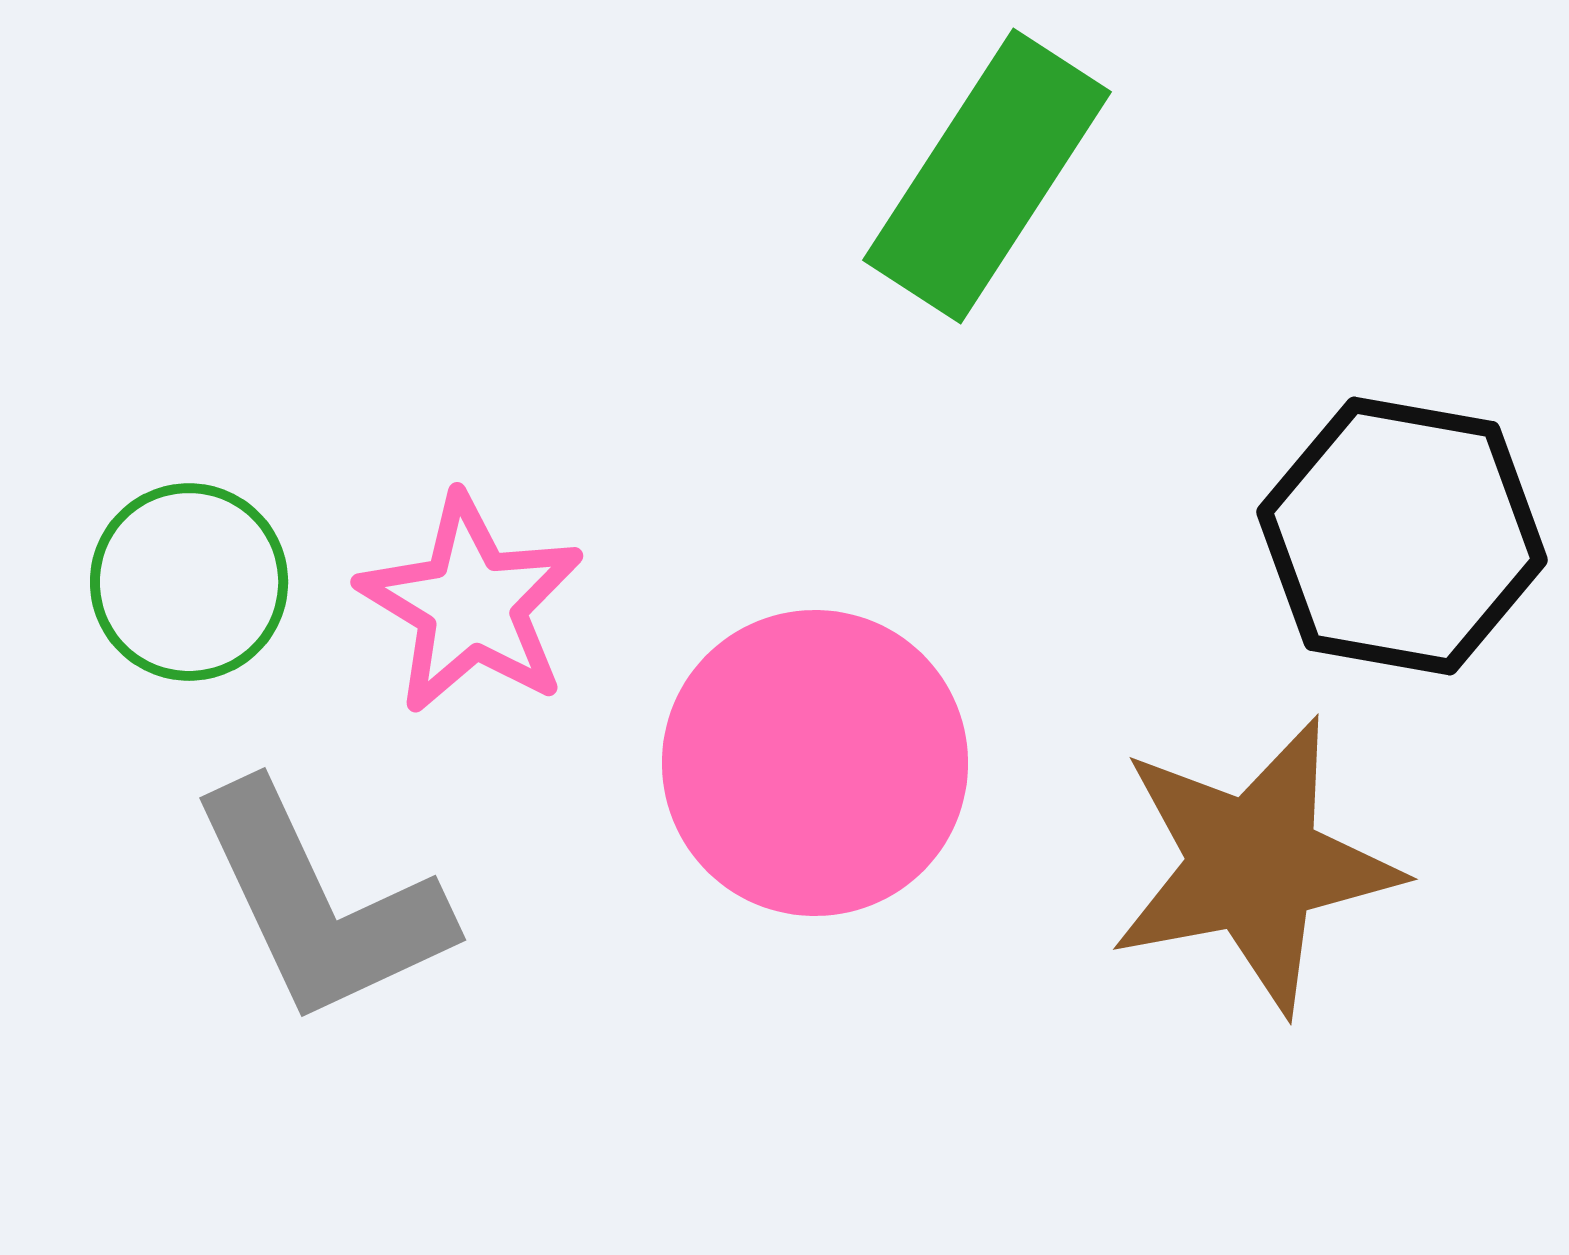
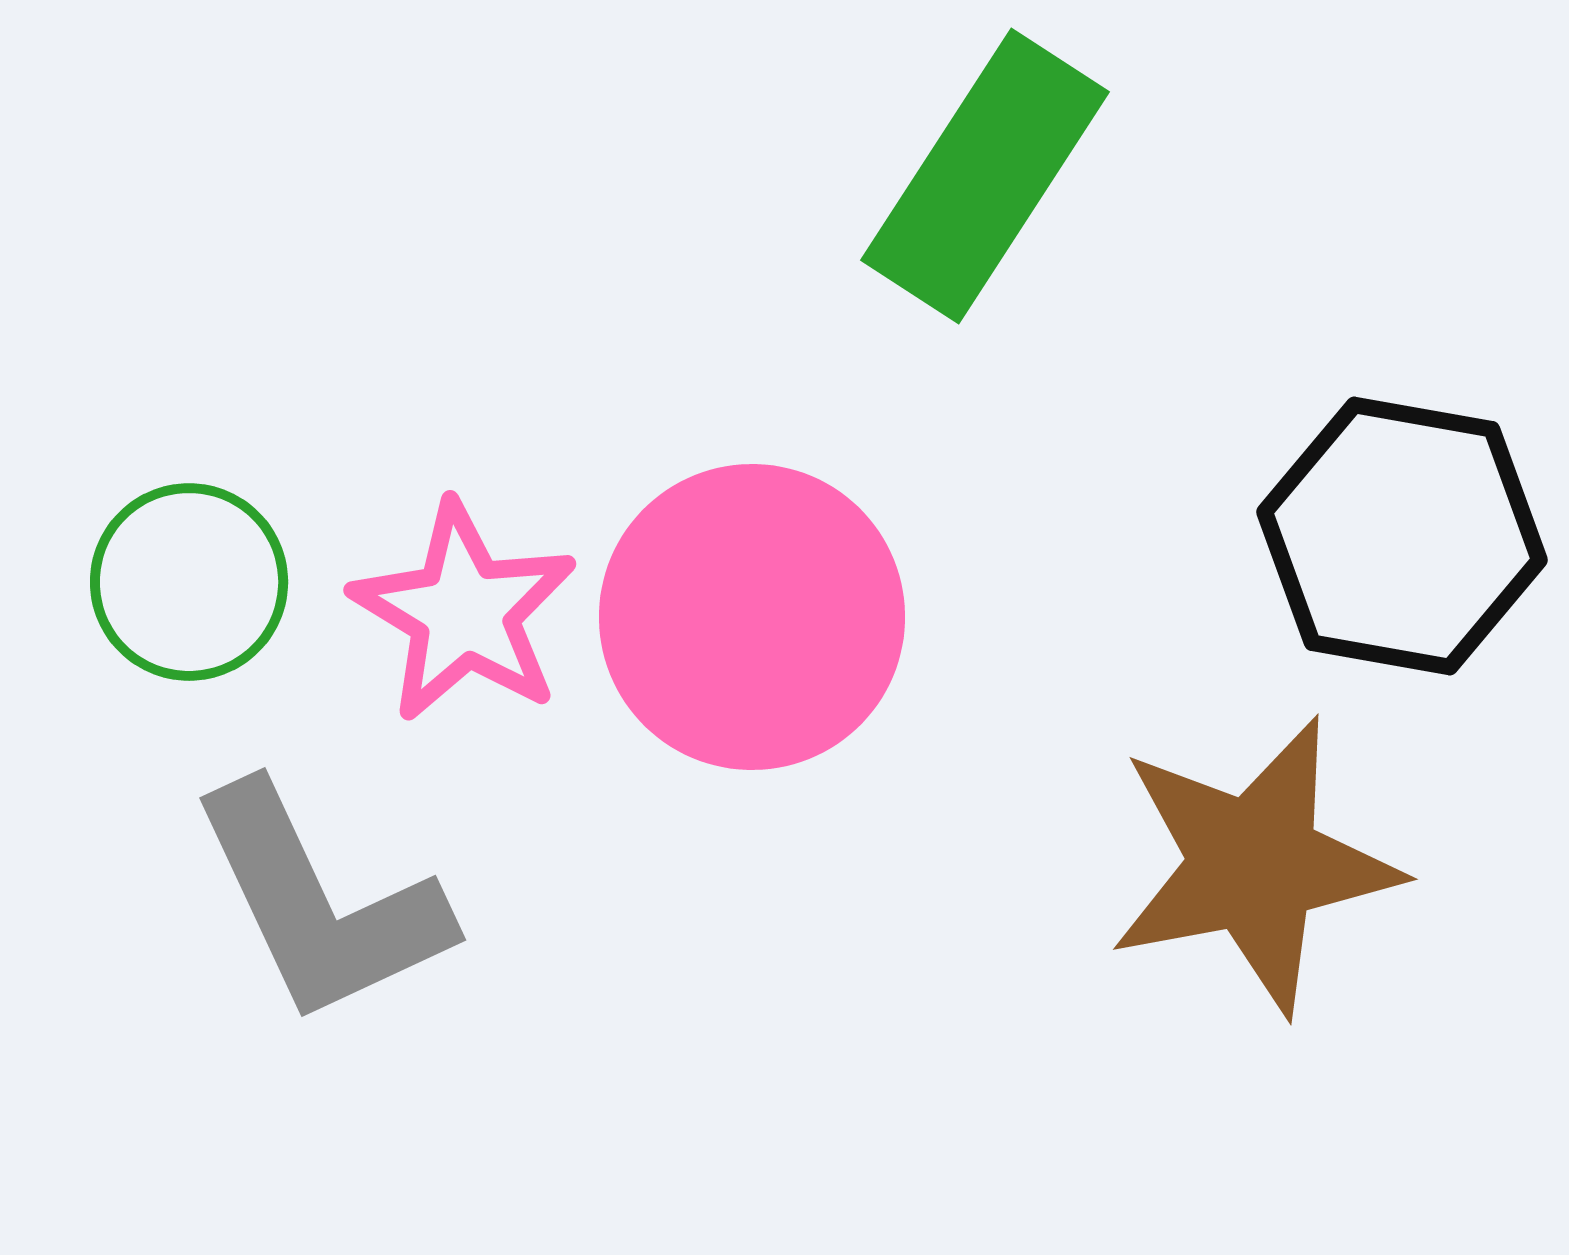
green rectangle: moved 2 px left
pink star: moved 7 px left, 8 px down
pink circle: moved 63 px left, 146 px up
